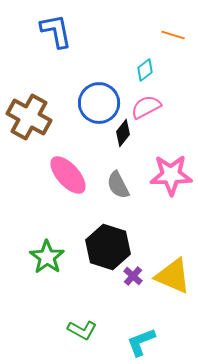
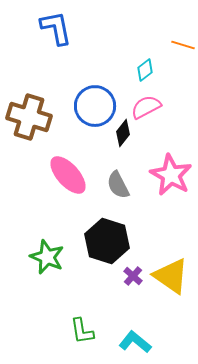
blue L-shape: moved 3 px up
orange line: moved 10 px right, 10 px down
blue circle: moved 4 px left, 3 px down
brown cross: rotated 12 degrees counterclockwise
pink star: rotated 30 degrees clockwise
black hexagon: moved 1 px left, 6 px up
green star: rotated 12 degrees counterclockwise
yellow triangle: moved 2 px left; rotated 12 degrees clockwise
green L-shape: moved 1 px down; rotated 52 degrees clockwise
cyan L-shape: moved 6 px left; rotated 60 degrees clockwise
